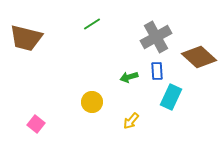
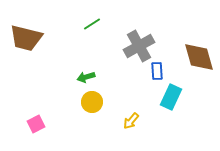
gray cross: moved 17 px left, 9 px down
brown diamond: rotated 32 degrees clockwise
green arrow: moved 43 px left
pink square: rotated 24 degrees clockwise
